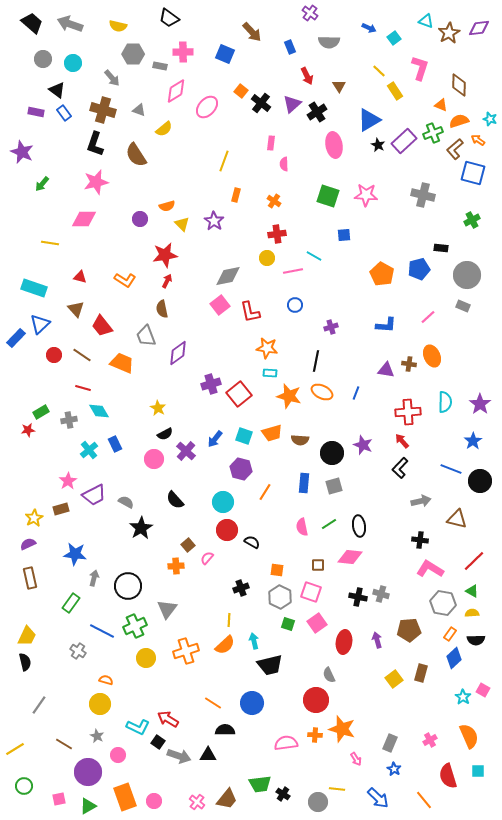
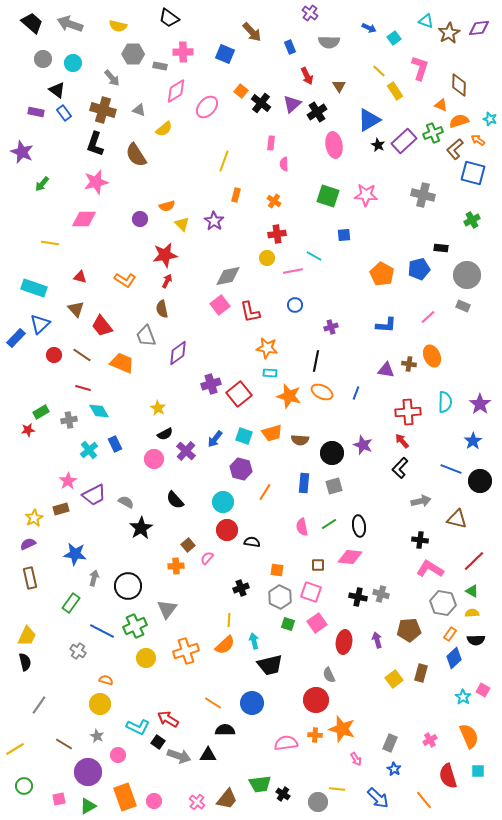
black semicircle at (252, 542): rotated 21 degrees counterclockwise
